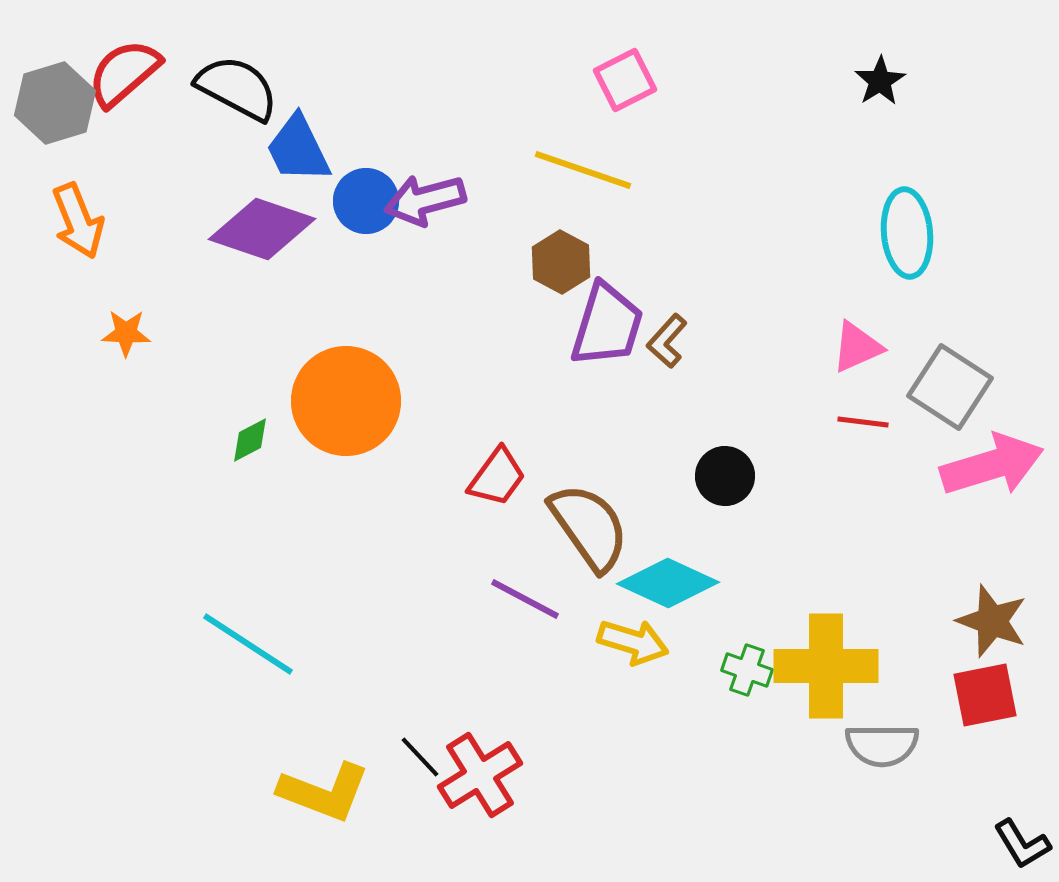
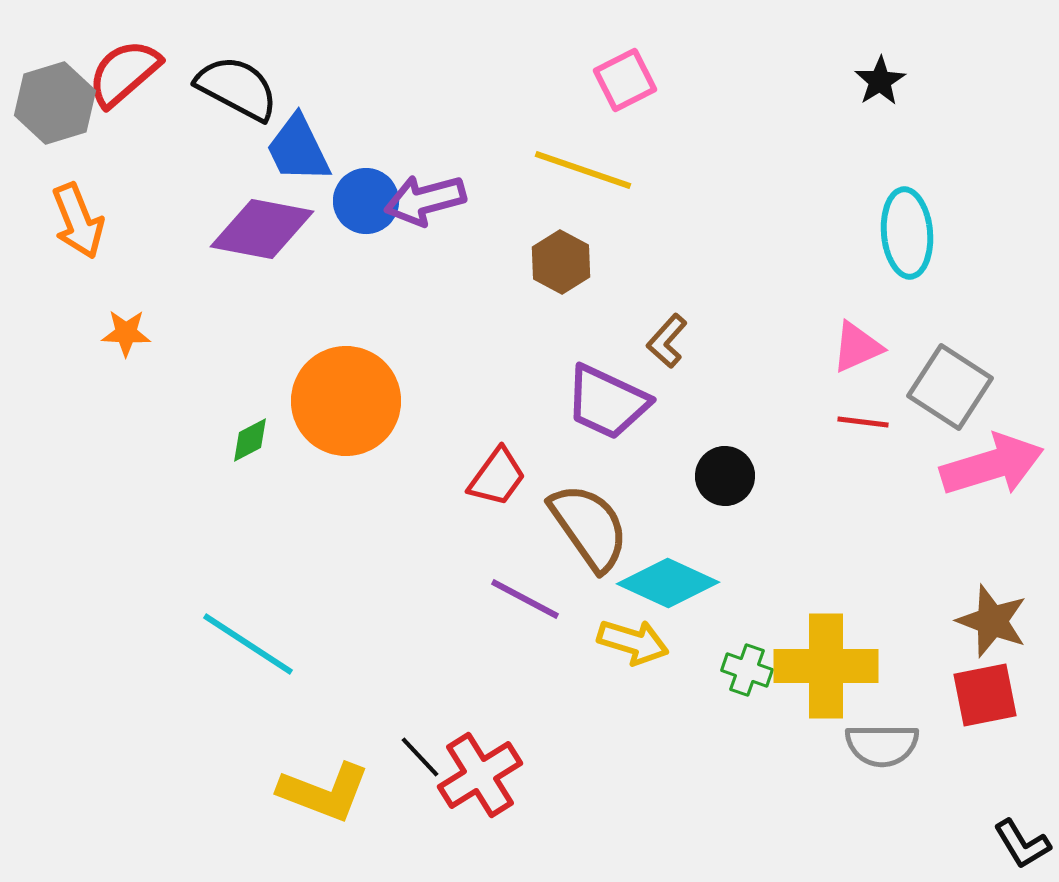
purple diamond: rotated 8 degrees counterclockwise
purple trapezoid: moved 77 px down; rotated 98 degrees clockwise
